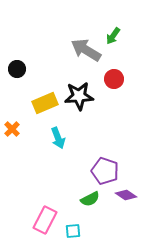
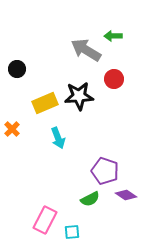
green arrow: rotated 54 degrees clockwise
cyan square: moved 1 px left, 1 px down
